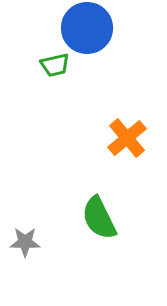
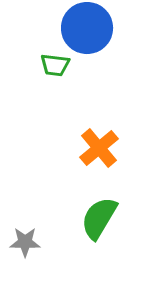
green trapezoid: rotated 20 degrees clockwise
orange cross: moved 28 px left, 10 px down
green semicircle: rotated 57 degrees clockwise
